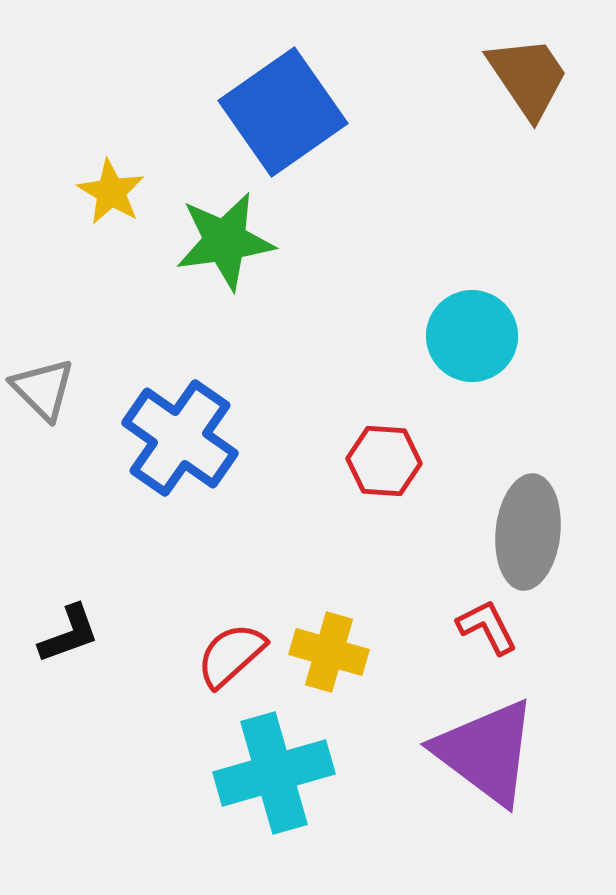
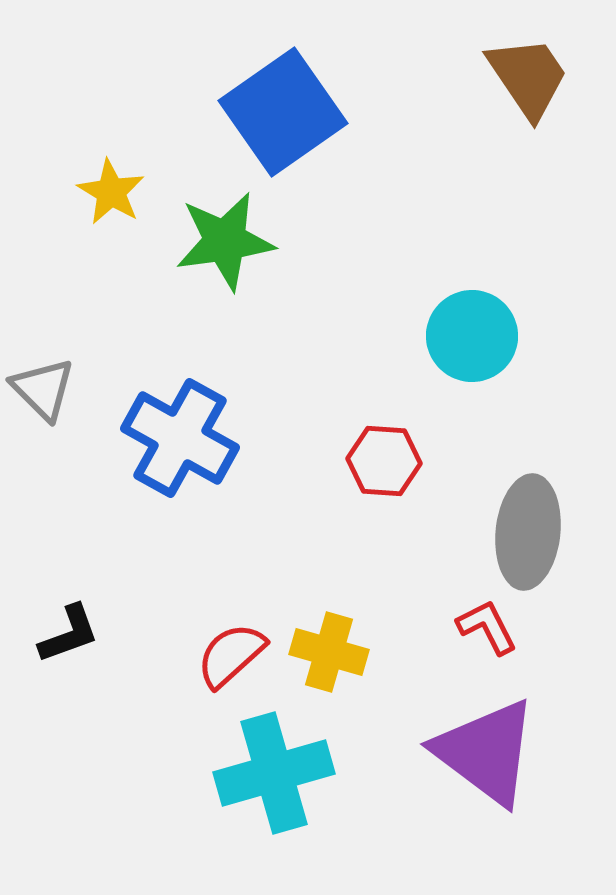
blue cross: rotated 6 degrees counterclockwise
